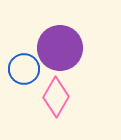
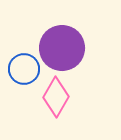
purple circle: moved 2 px right
